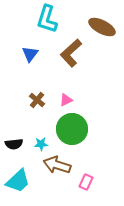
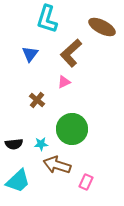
pink triangle: moved 2 px left, 18 px up
